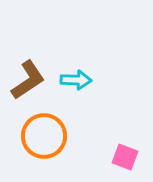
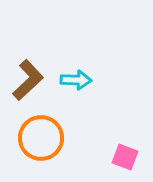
brown L-shape: rotated 9 degrees counterclockwise
orange circle: moved 3 px left, 2 px down
